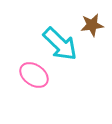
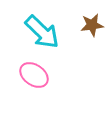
cyan arrow: moved 18 px left, 12 px up
